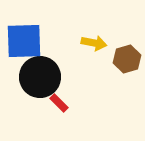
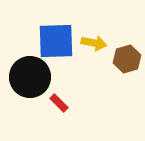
blue square: moved 32 px right
black circle: moved 10 px left
